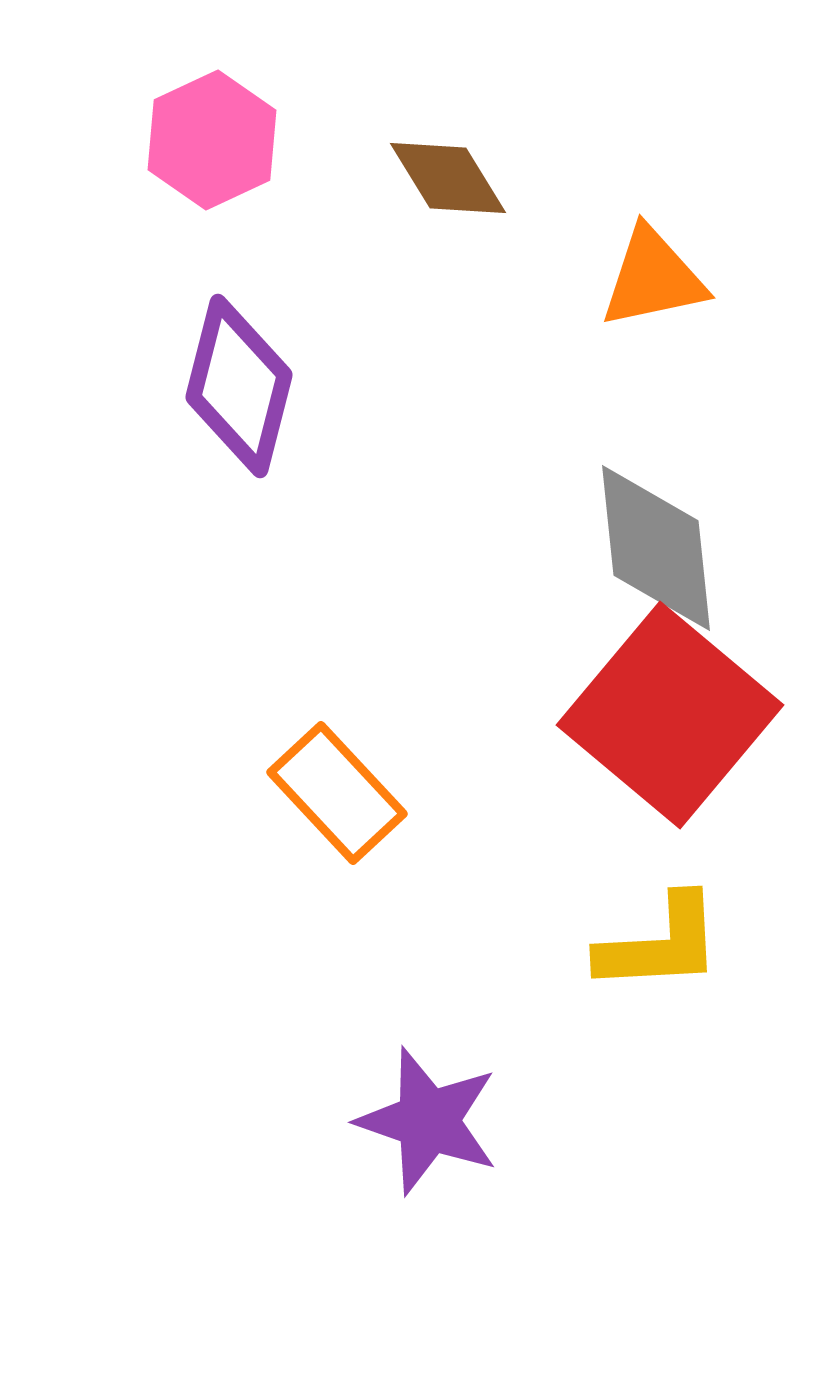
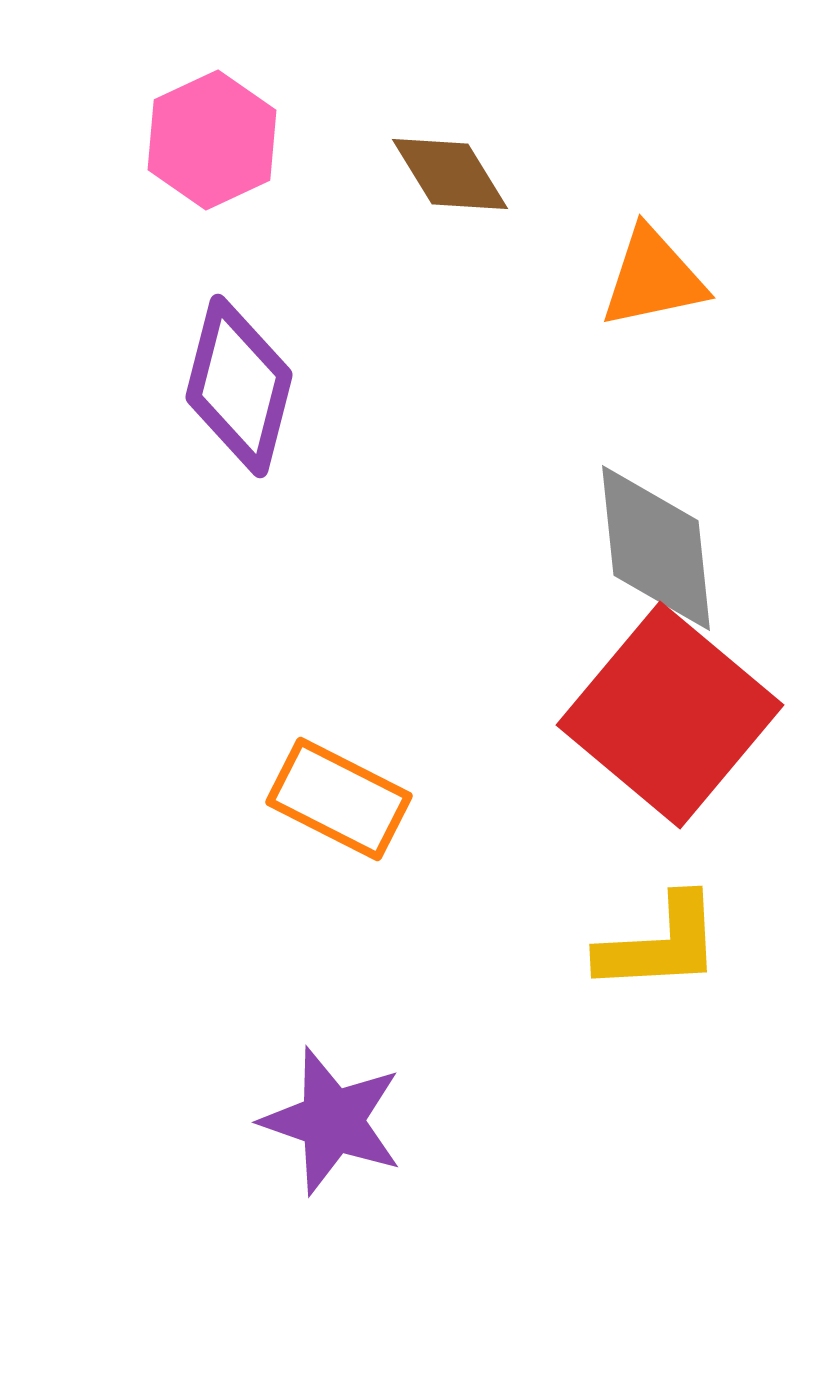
brown diamond: moved 2 px right, 4 px up
orange rectangle: moved 2 px right, 6 px down; rotated 20 degrees counterclockwise
purple star: moved 96 px left
